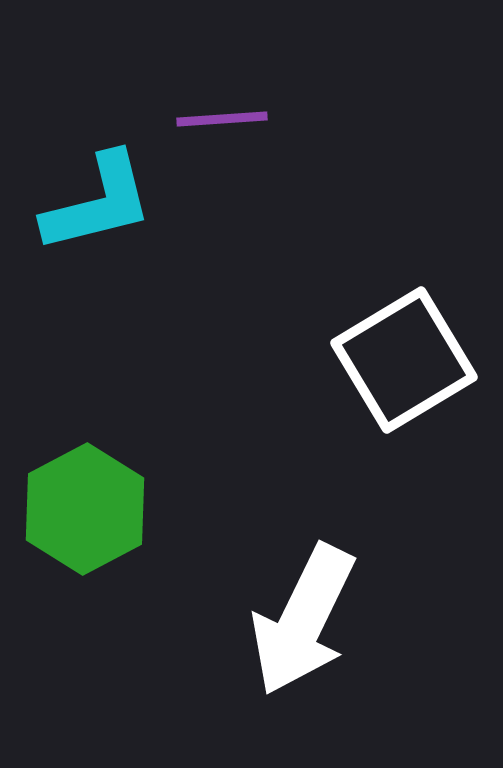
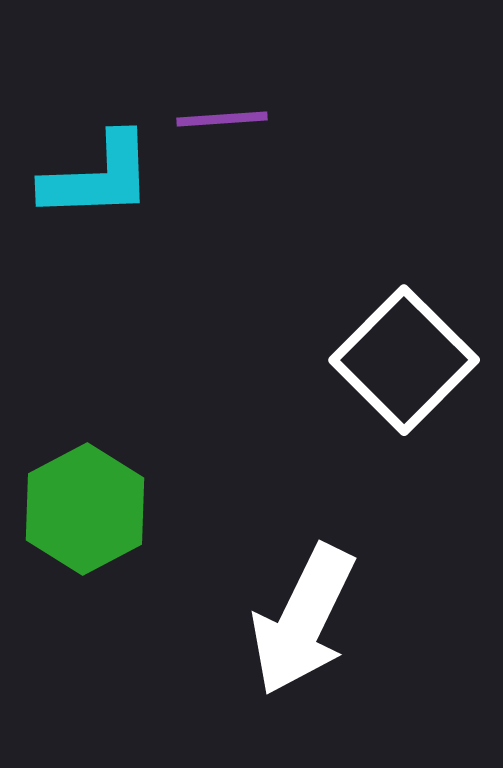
cyan L-shape: moved 26 px up; rotated 12 degrees clockwise
white square: rotated 14 degrees counterclockwise
